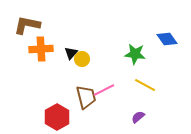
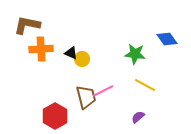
black triangle: rotated 48 degrees counterclockwise
pink line: moved 1 px left, 1 px down
red hexagon: moved 2 px left, 1 px up
